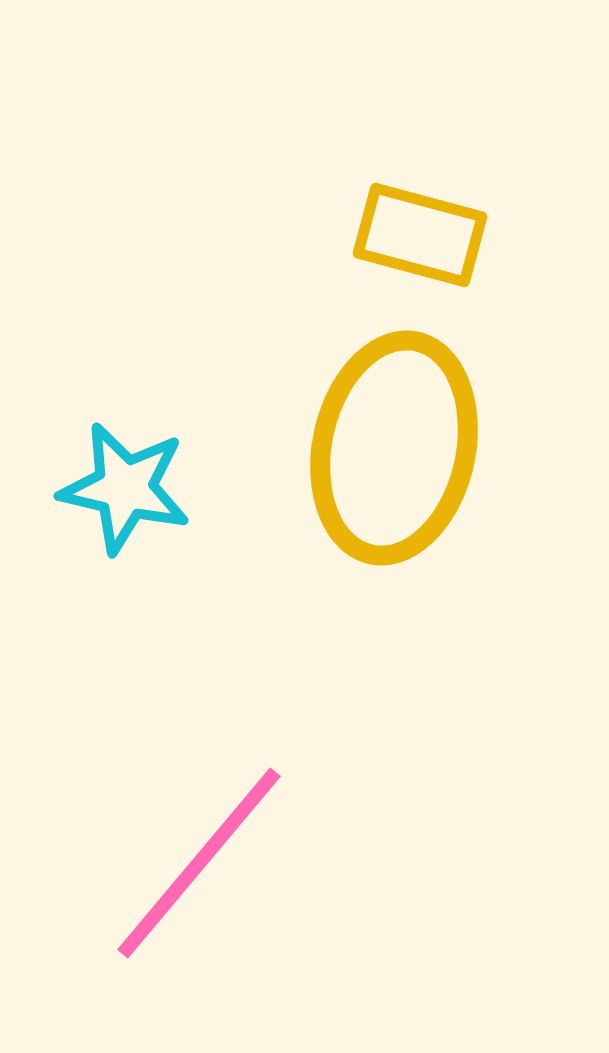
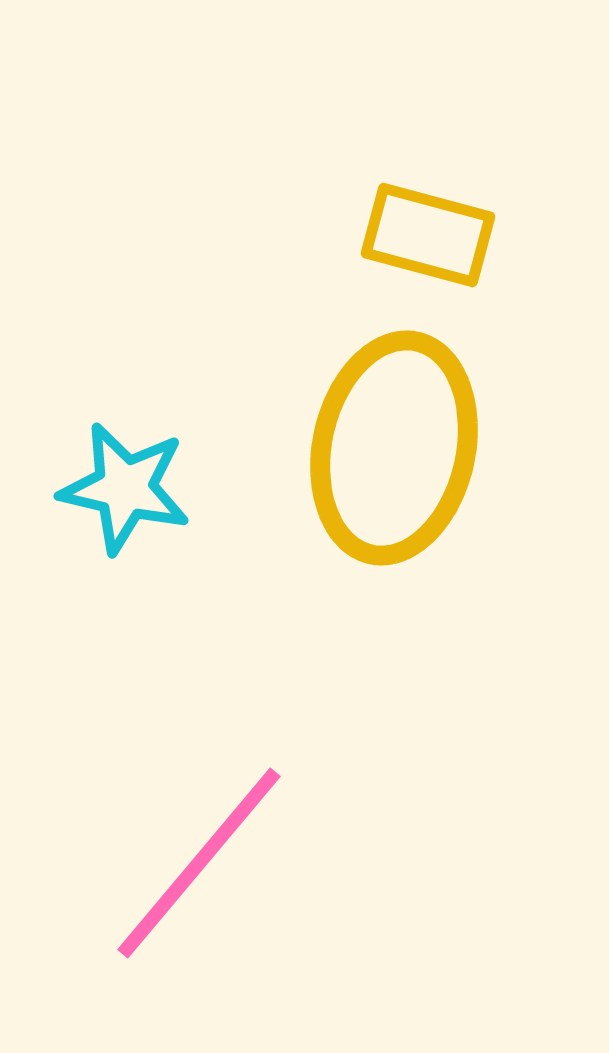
yellow rectangle: moved 8 px right
